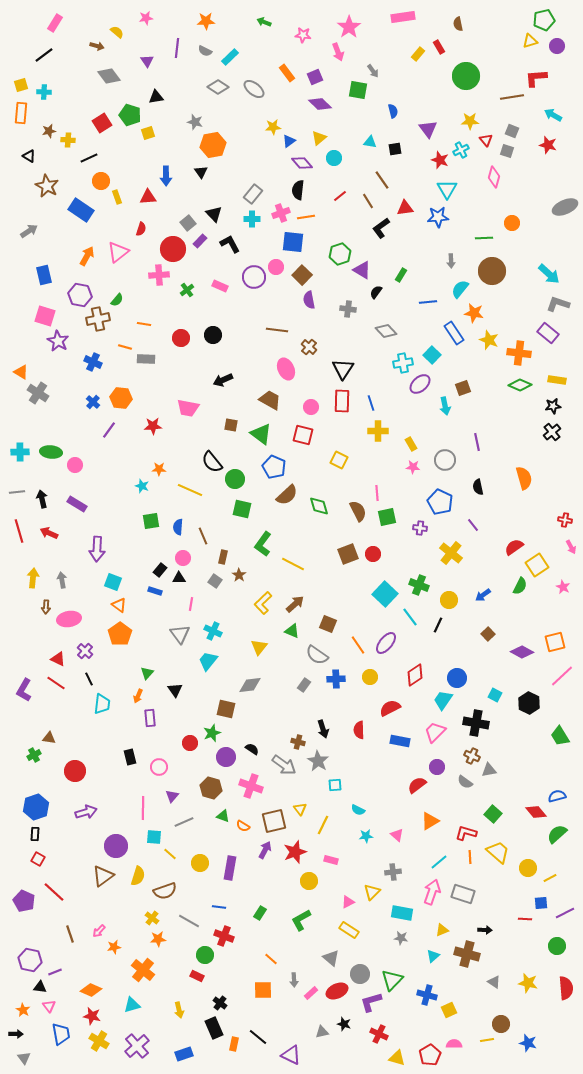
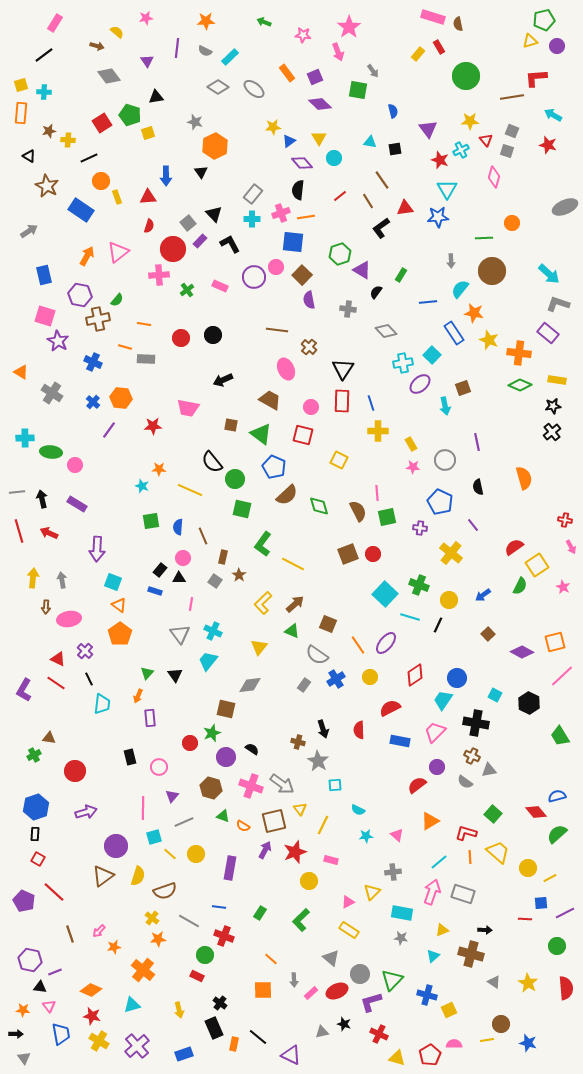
pink rectangle at (403, 17): moved 30 px right; rotated 25 degrees clockwise
yellow triangle at (319, 138): rotated 21 degrees counterclockwise
orange hexagon at (213, 145): moved 2 px right, 1 px down; rotated 15 degrees counterclockwise
red semicircle at (141, 229): moved 8 px right, 3 px up
gray cross at (38, 393): moved 14 px right
cyan cross at (20, 452): moved 5 px right, 14 px up
cyan line at (410, 617): rotated 36 degrees counterclockwise
blue cross at (336, 679): rotated 30 degrees counterclockwise
black triangle at (175, 690): moved 15 px up
gray arrow at (284, 765): moved 2 px left, 19 px down
cyan square at (154, 837): rotated 21 degrees counterclockwise
yellow circle at (200, 863): moved 4 px left, 9 px up
green L-shape at (301, 920): rotated 15 degrees counterclockwise
brown cross at (467, 954): moved 4 px right
yellow star at (528, 983): rotated 18 degrees clockwise
orange star at (23, 1010): rotated 24 degrees counterclockwise
